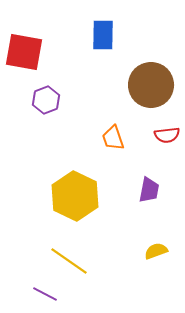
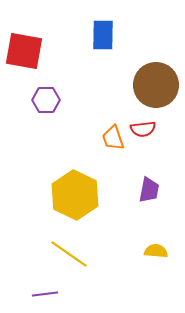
red square: moved 1 px up
brown circle: moved 5 px right
purple hexagon: rotated 20 degrees clockwise
red semicircle: moved 24 px left, 6 px up
yellow hexagon: moved 1 px up
yellow semicircle: rotated 25 degrees clockwise
yellow line: moved 7 px up
purple line: rotated 35 degrees counterclockwise
